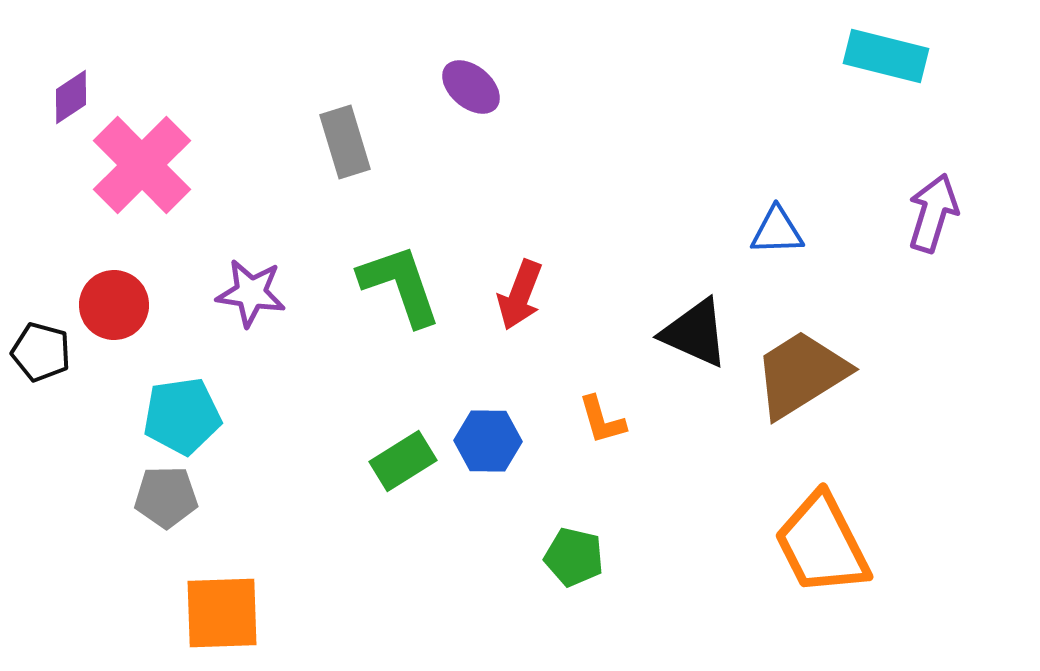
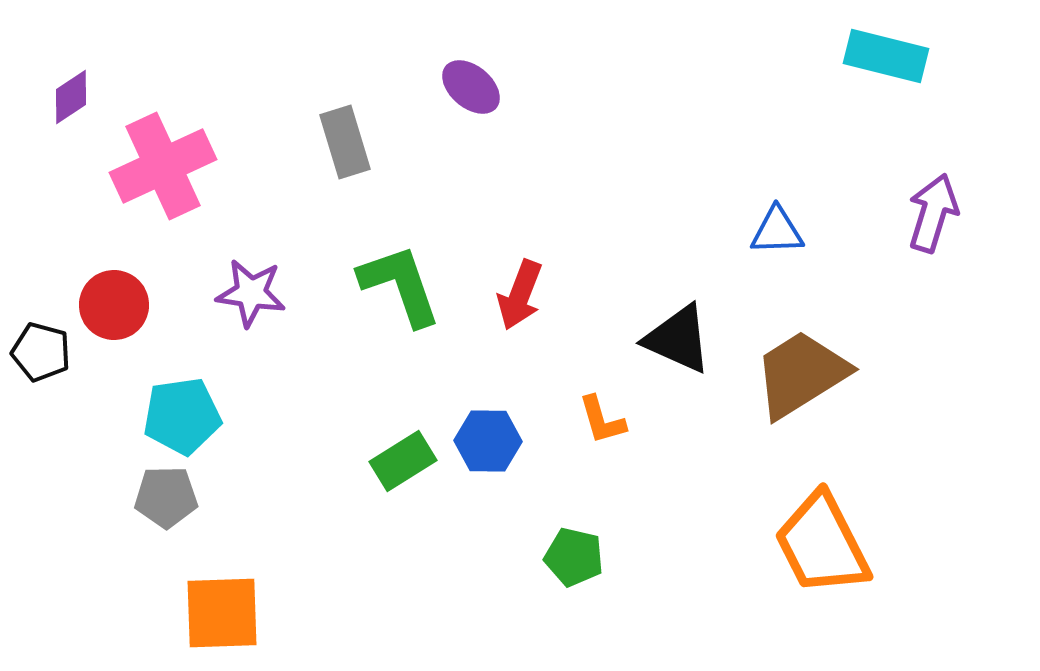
pink cross: moved 21 px right, 1 px down; rotated 20 degrees clockwise
black triangle: moved 17 px left, 6 px down
